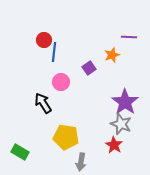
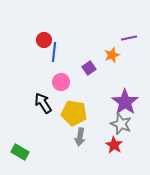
purple line: moved 1 px down; rotated 14 degrees counterclockwise
yellow pentagon: moved 8 px right, 24 px up
gray arrow: moved 1 px left, 25 px up
